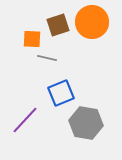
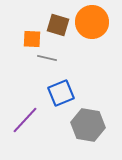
brown square: rotated 35 degrees clockwise
gray hexagon: moved 2 px right, 2 px down
